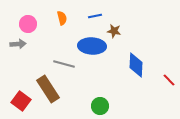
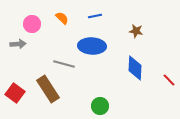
orange semicircle: rotated 32 degrees counterclockwise
pink circle: moved 4 px right
brown star: moved 22 px right
blue diamond: moved 1 px left, 3 px down
red square: moved 6 px left, 8 px up
